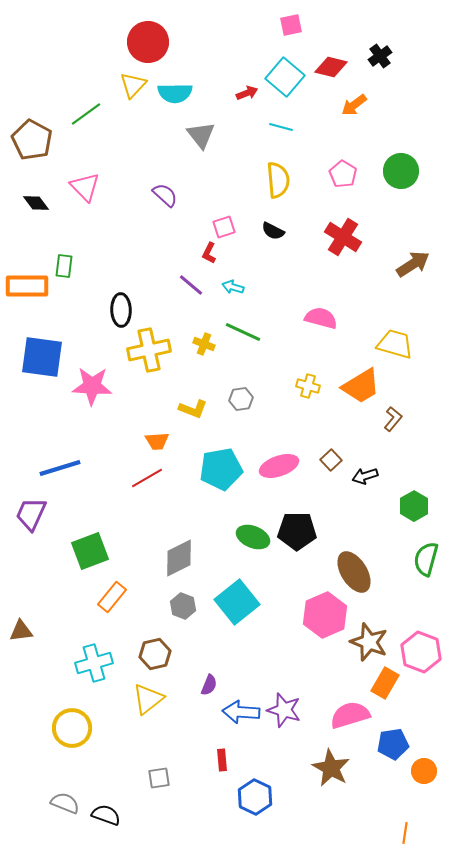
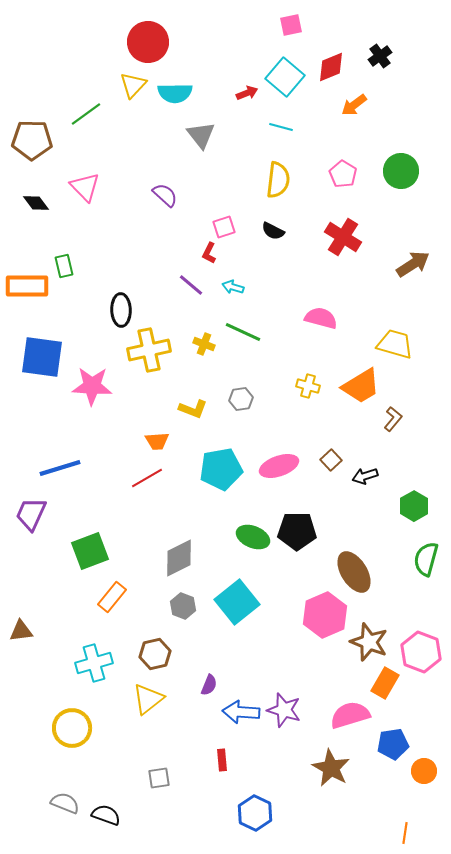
red diamond at (331, 67): rotated 36 degrees counterclockwise
brown pentagon at (32, 140): rotated 27 degrees counterclockwise
yellow semicircle at (278, 180): rotated 12 degrees clockwise
green rectangle at (64, 266): rotated 20 degrees counterclockwise
blue hexagon at (255, 797): moved 16 px down
